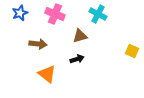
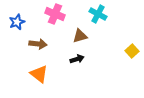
blue star: moved 3 px left, 9 px down
yellow square: rotated 24 degrees clockwise
orange triangle: moved 8 px left
